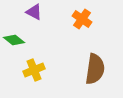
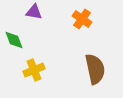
purple triangle: rotated 18 degrees counterclockwise
green diamond: rotated 30 degrees clockwise
brown semicircle: rotated 20 degrees counterclockwise
